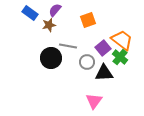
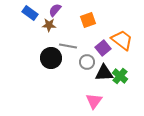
brown star: rotated 16 degrees clockwise
green cross: moved 19 px down
